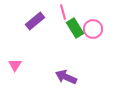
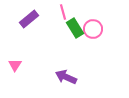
purple rectangle: moved 6 px left, 2 px up
